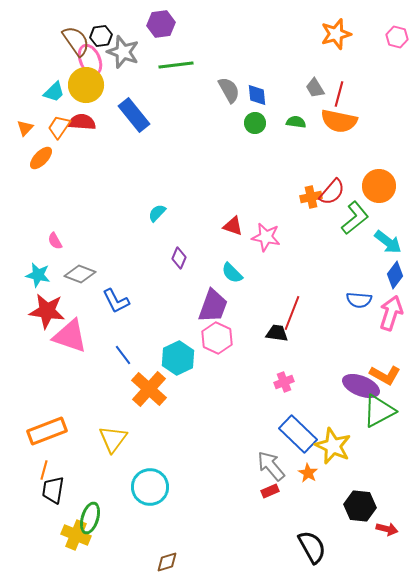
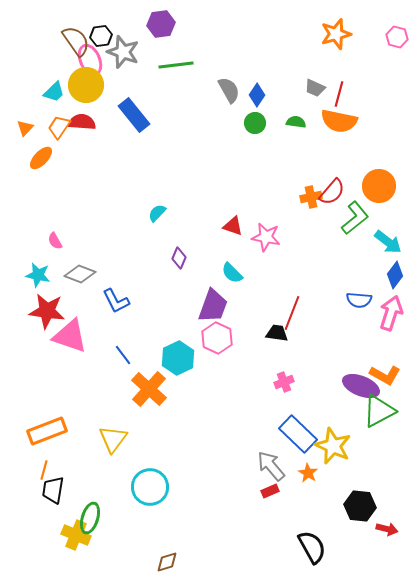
gray trapezoid at (315, 88): rotated 35 degrees counterclockwise
blue diamond at (257, 95): rotated 40 degrees clockwise
